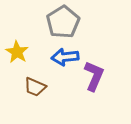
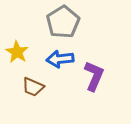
blue arrow: moved 5 px left, 2 px down
brown trapezoid: moved 2 px left
